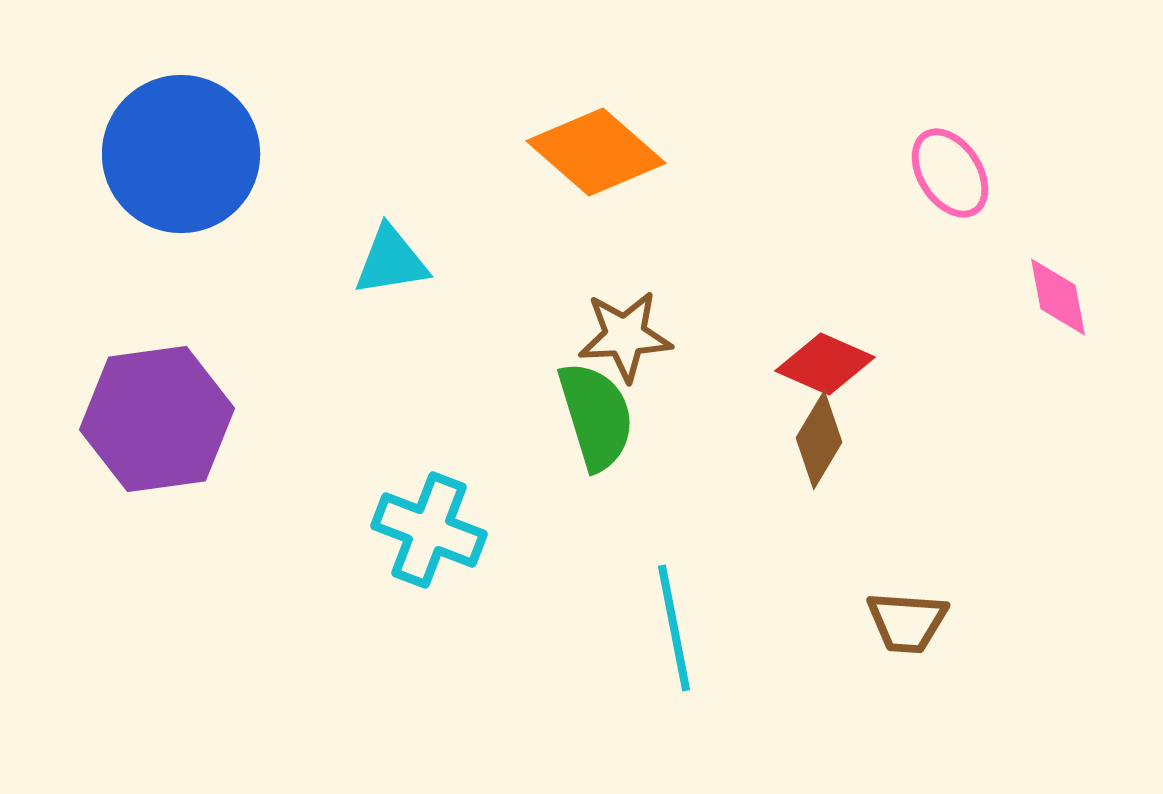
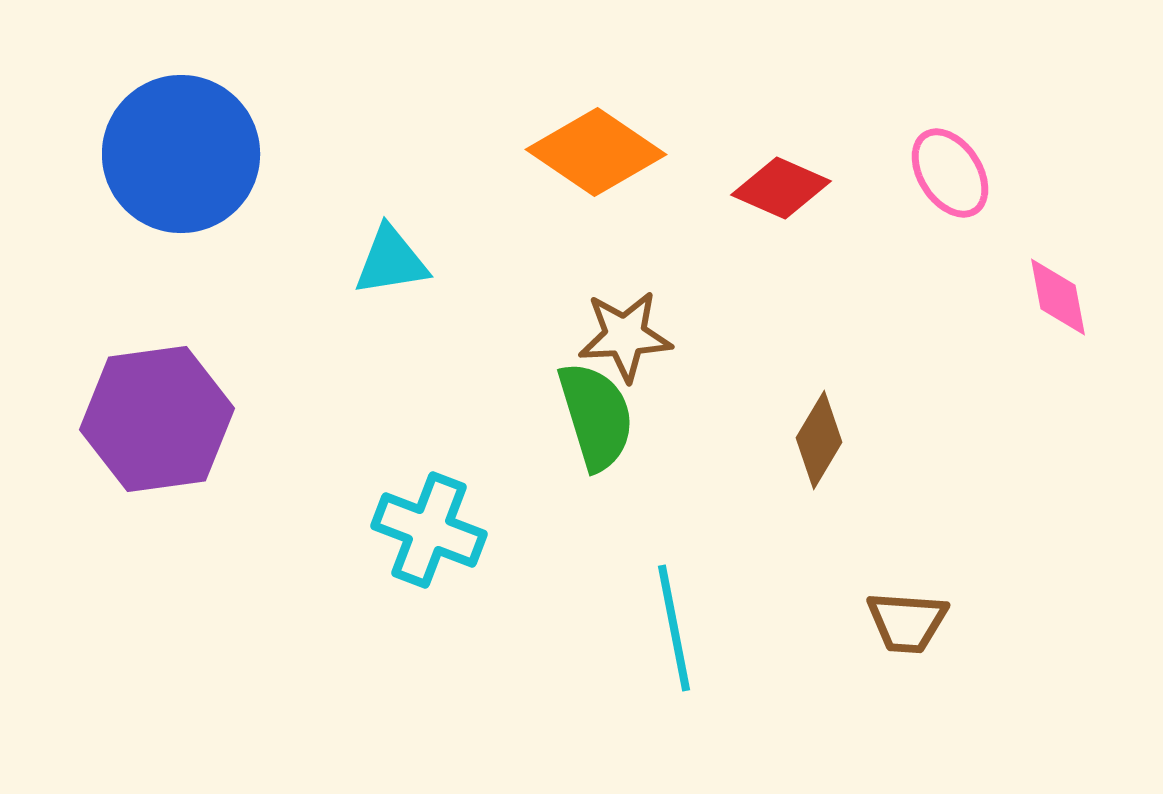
orange diamond: rotated 7 degrees counterclockwise
red diamond: moved 44 px left, 176 px up
